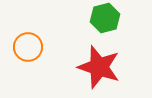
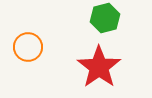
red star: rotated 18 degrees clockwise
